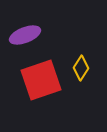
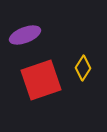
yellow diamond: moved 2 px right
